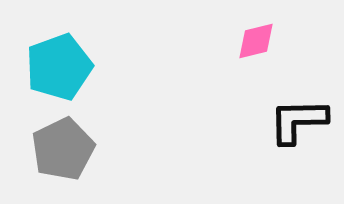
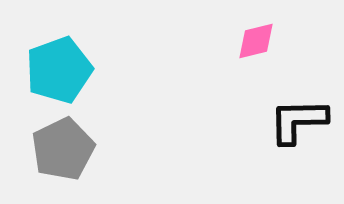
cyan pentagon: moved 3 px down
